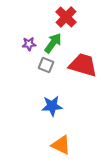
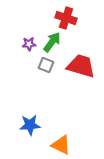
red cross: moved 1 px down; rotated 25 degrees counterclockwise
green arrow: moved 1 px left, 1 px up
red trapezoid: moved 2 px left, 1 px down
blue star: moved 22 px left, 19 px down
